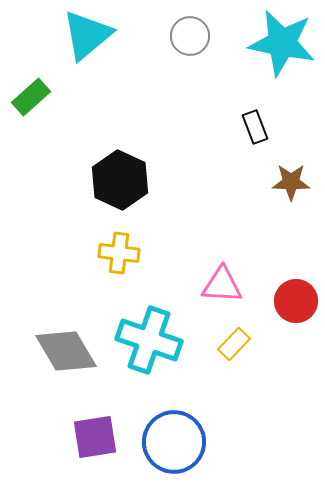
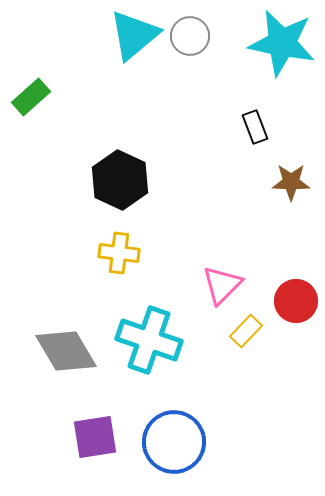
cyan triangle: moved 47 px right
pink triangle: rotated 48 degrees counterclockwise
yellow rectangle: moved 12 px right, 13 px up
